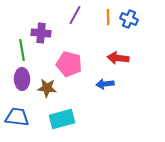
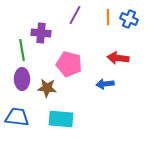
cyan rectangle: moved 1 px left; rotated 20 degrees clockwise
